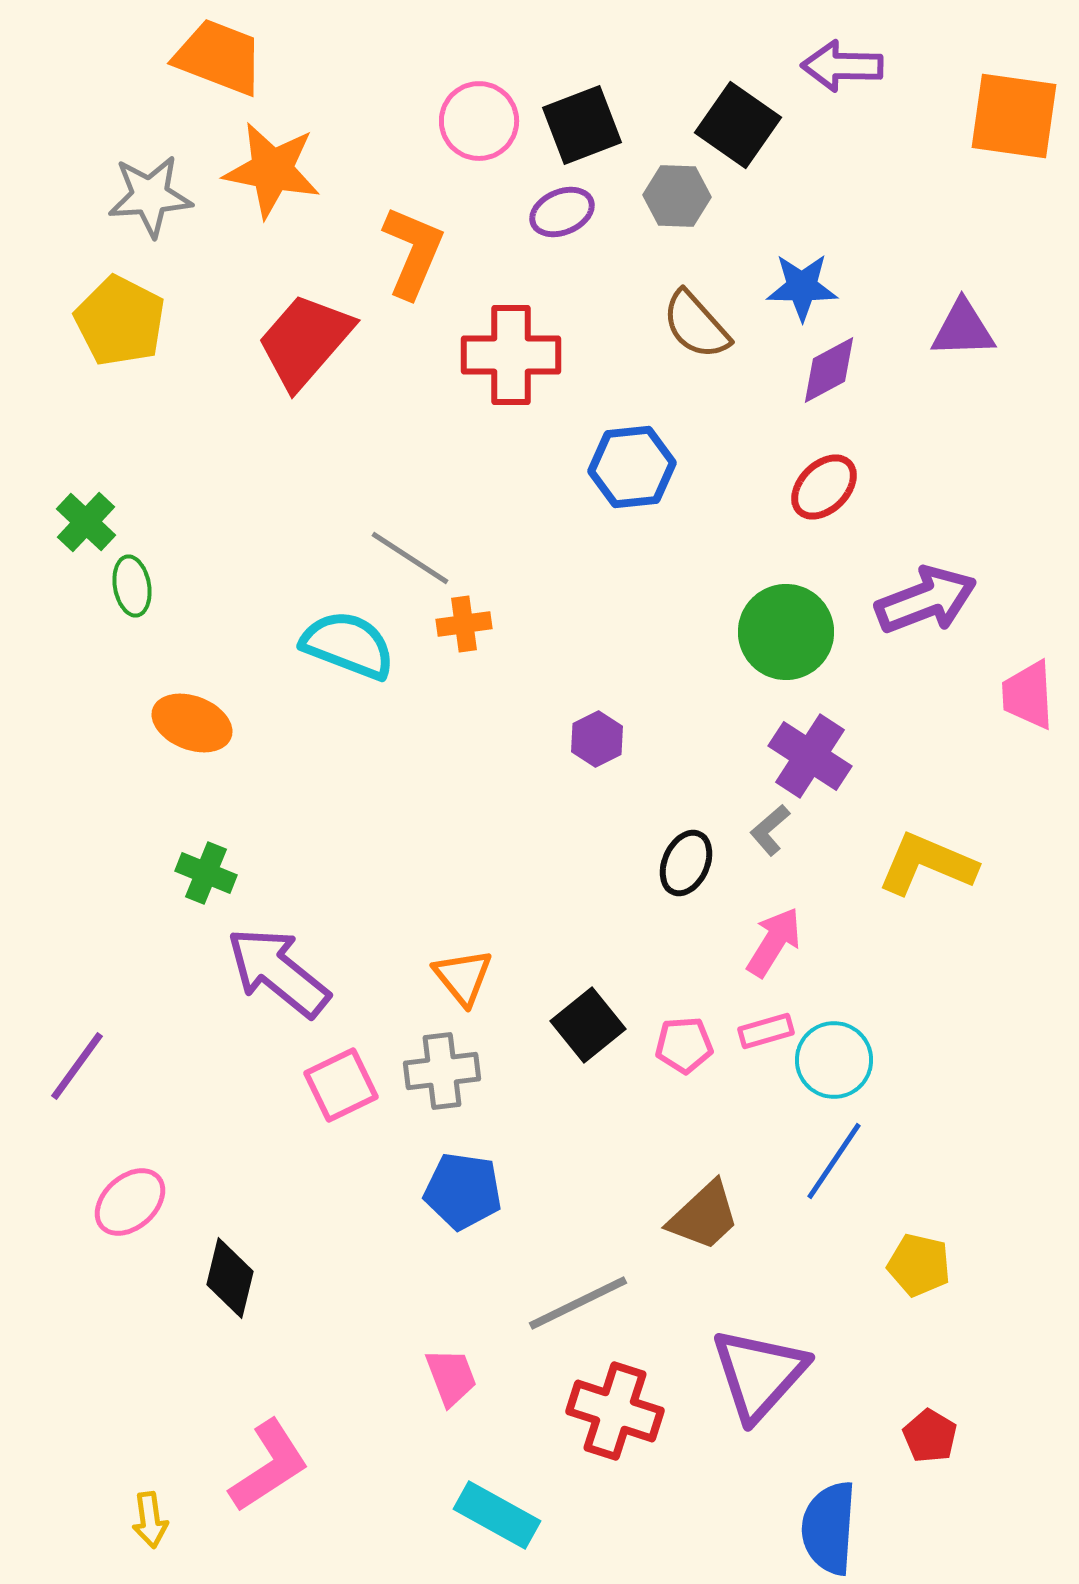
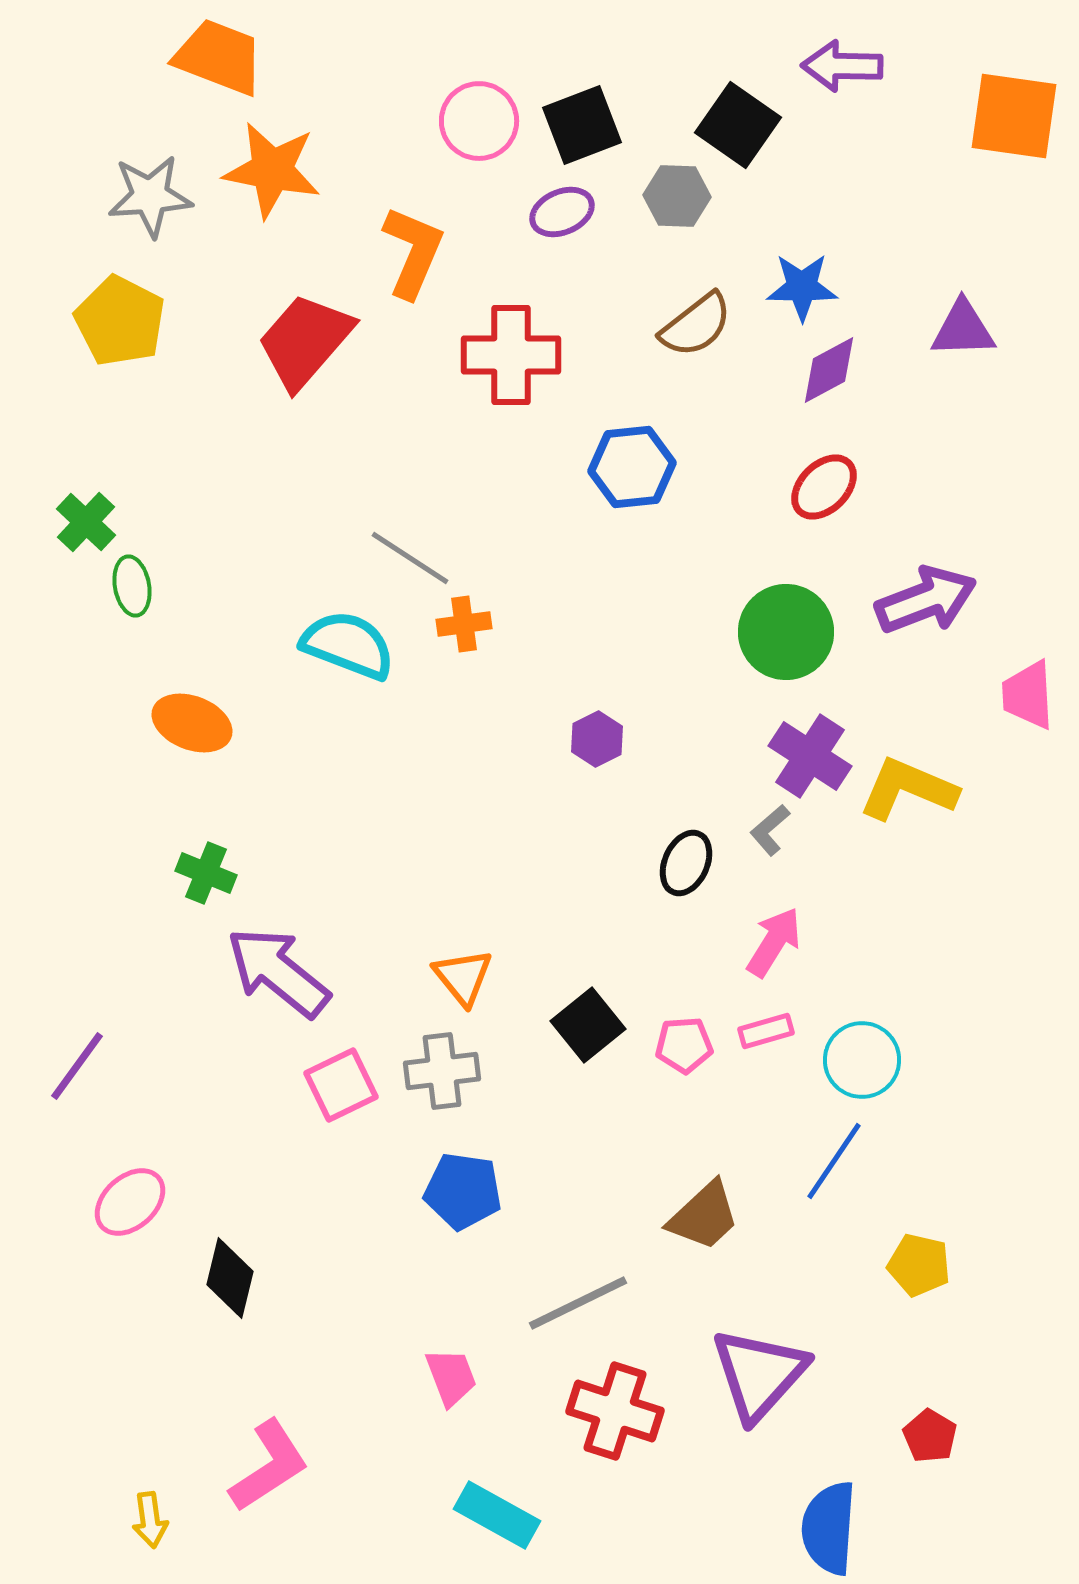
brown semicircle at (696, 325): rotated 86 degrees counterclockwise
yellow L-shape at (927, 864): moved 19 px left, 75 px up
cyan circle at (834, 1060): moved 28 px right
